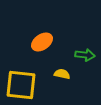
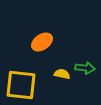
green arrow: moved 13 px down
